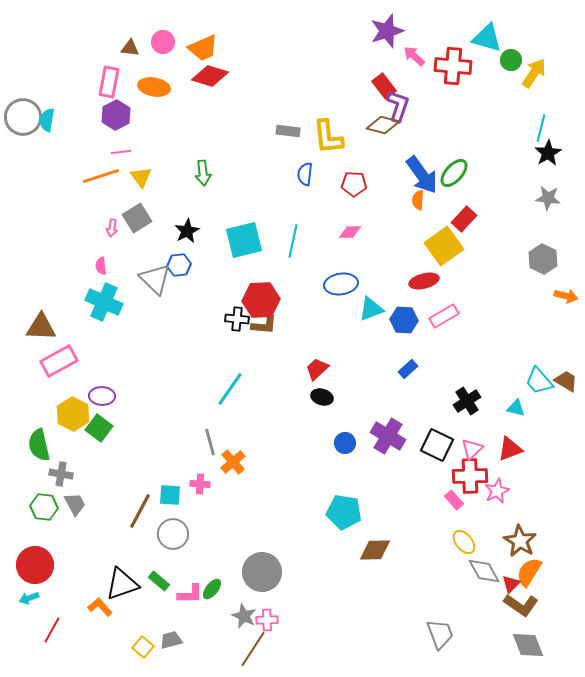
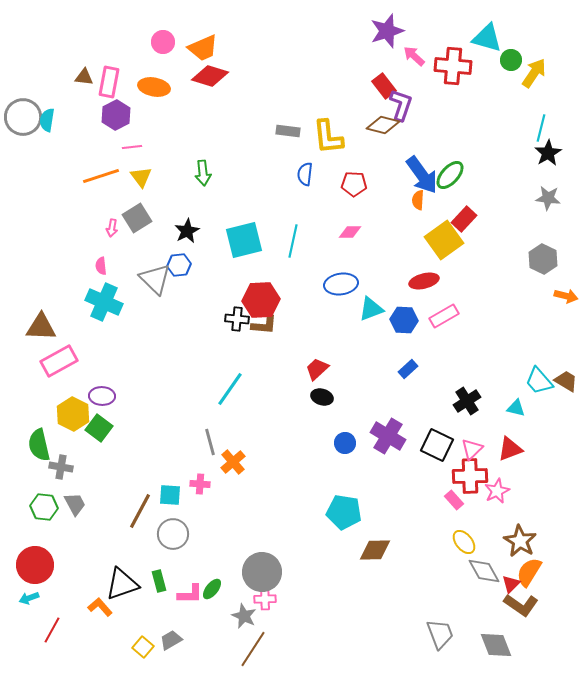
brown triangle at (130, 48): moved 46 px left, 29 px down
purple L-shape at (398, 106): moved 3 px right, 1 px up
pink line at (121, 152): moved 11 px right, 5 px up
green ellipse at (454, 173): moved 4 px left, 2 px down
yellow square at (444, 246): moved 6 px up
gray cross at (61, 474): moved 7 px up
green rectangle at (159, 581): rotated 35 degrees clockwise
pink cross at (267, 620): moved 2 px left, 21 px up
gray trapezoid at (171, 640): rotated 15 degrees counterclockwise
gray diamond at (528, 645): moved 32 px left
